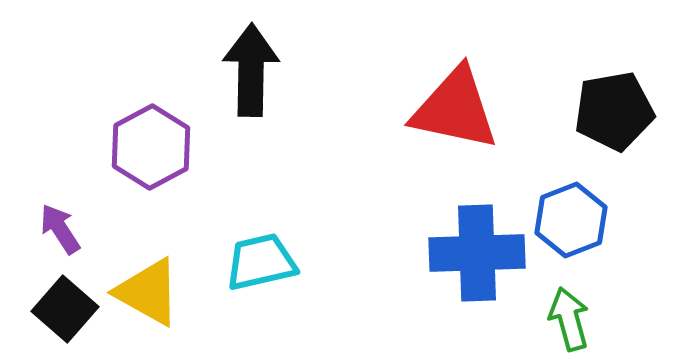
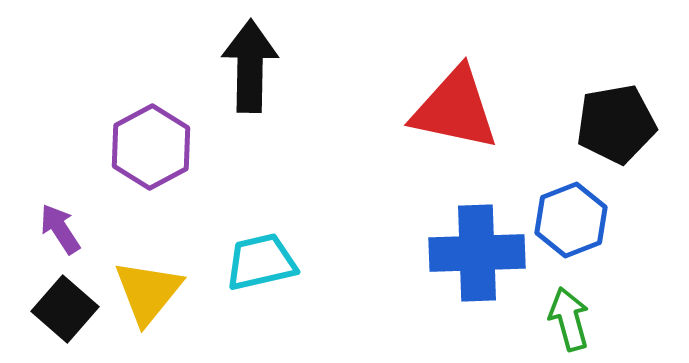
black arrow: moved 1 px left, 4 px up
black pentagon: moved 2 px right, 13 px down
yellow triangle: rotated 40 degrees clockwise
